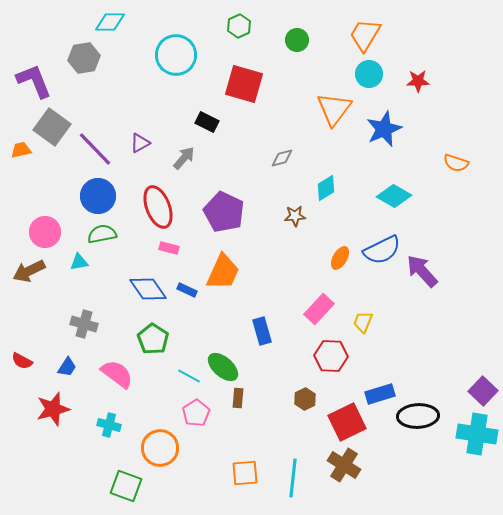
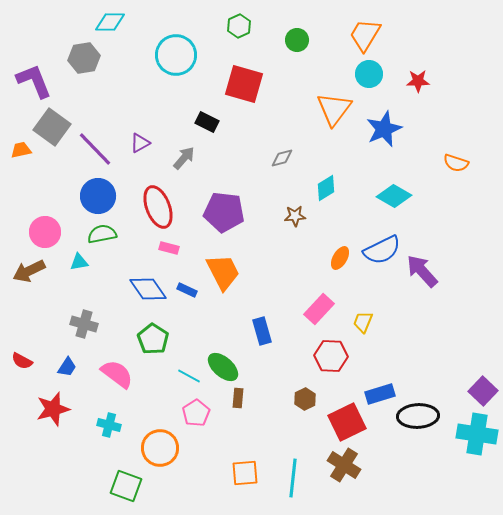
purple pentagon at (224, 212): rotated 18 degrees counterclockwise
orange trapezoid at (223, 272): rotated 51 degrees counterclockwise
